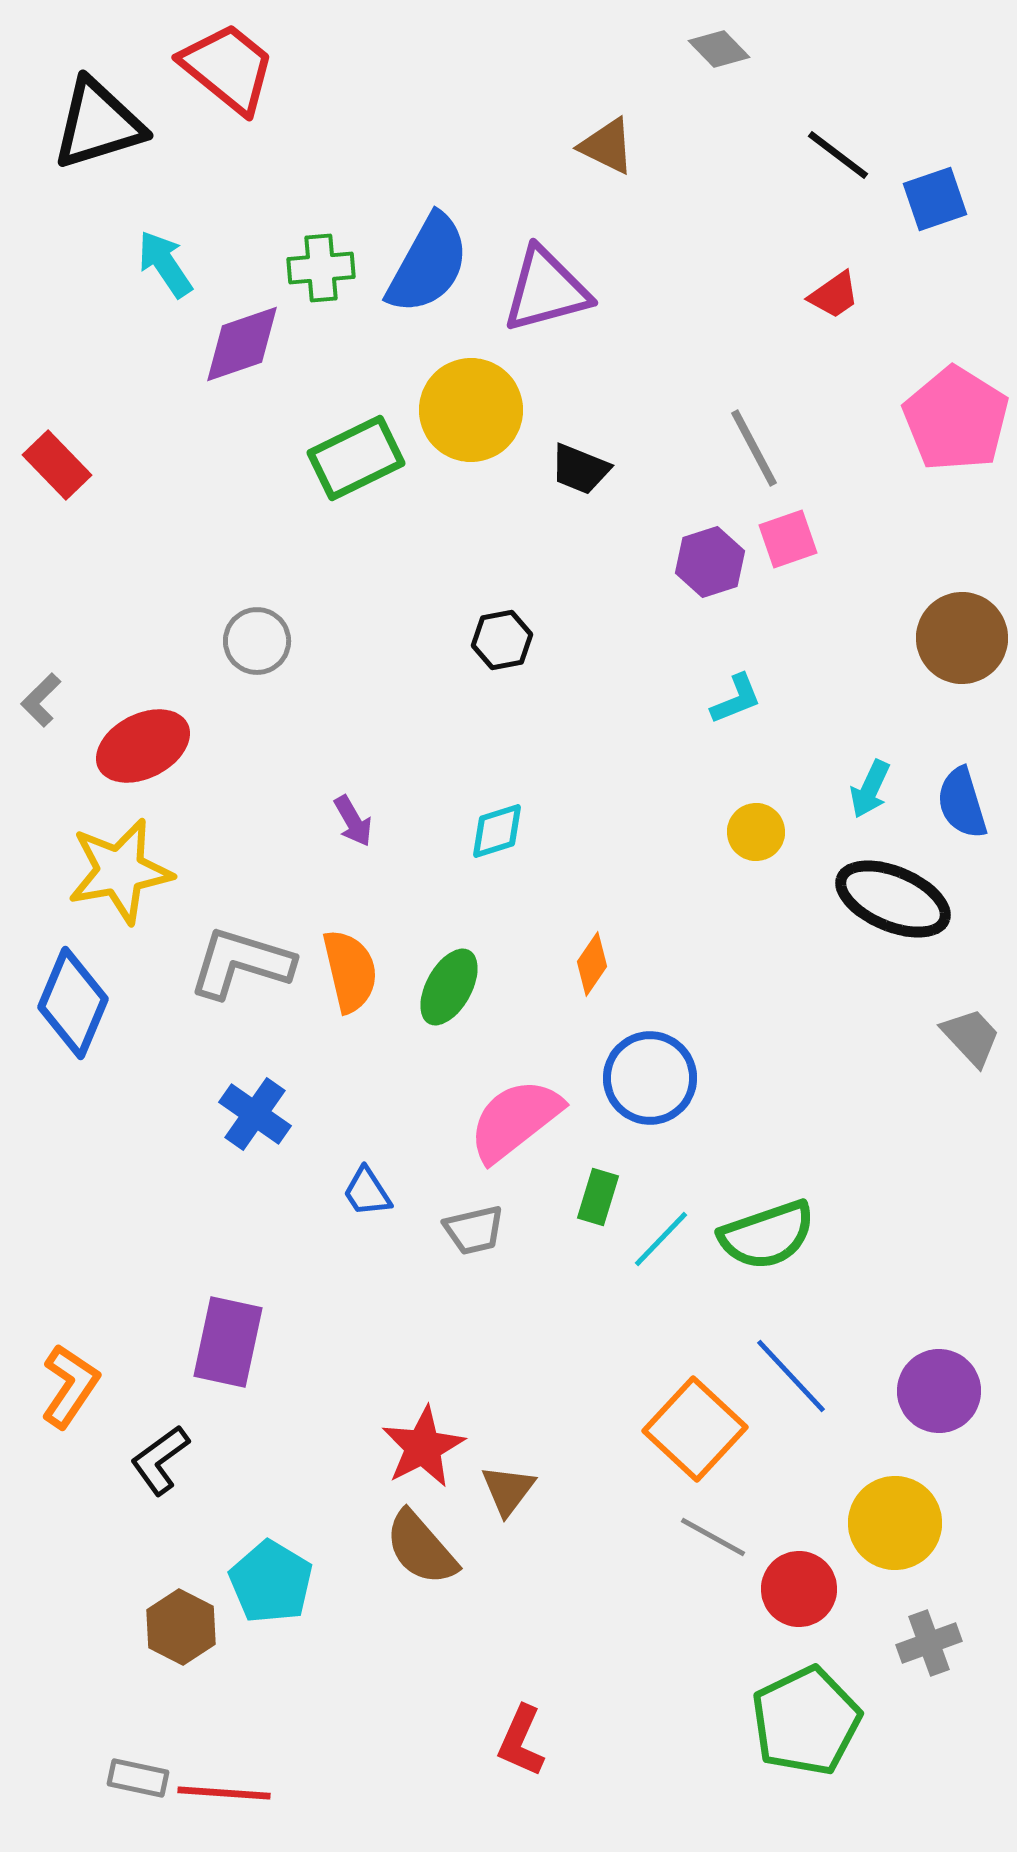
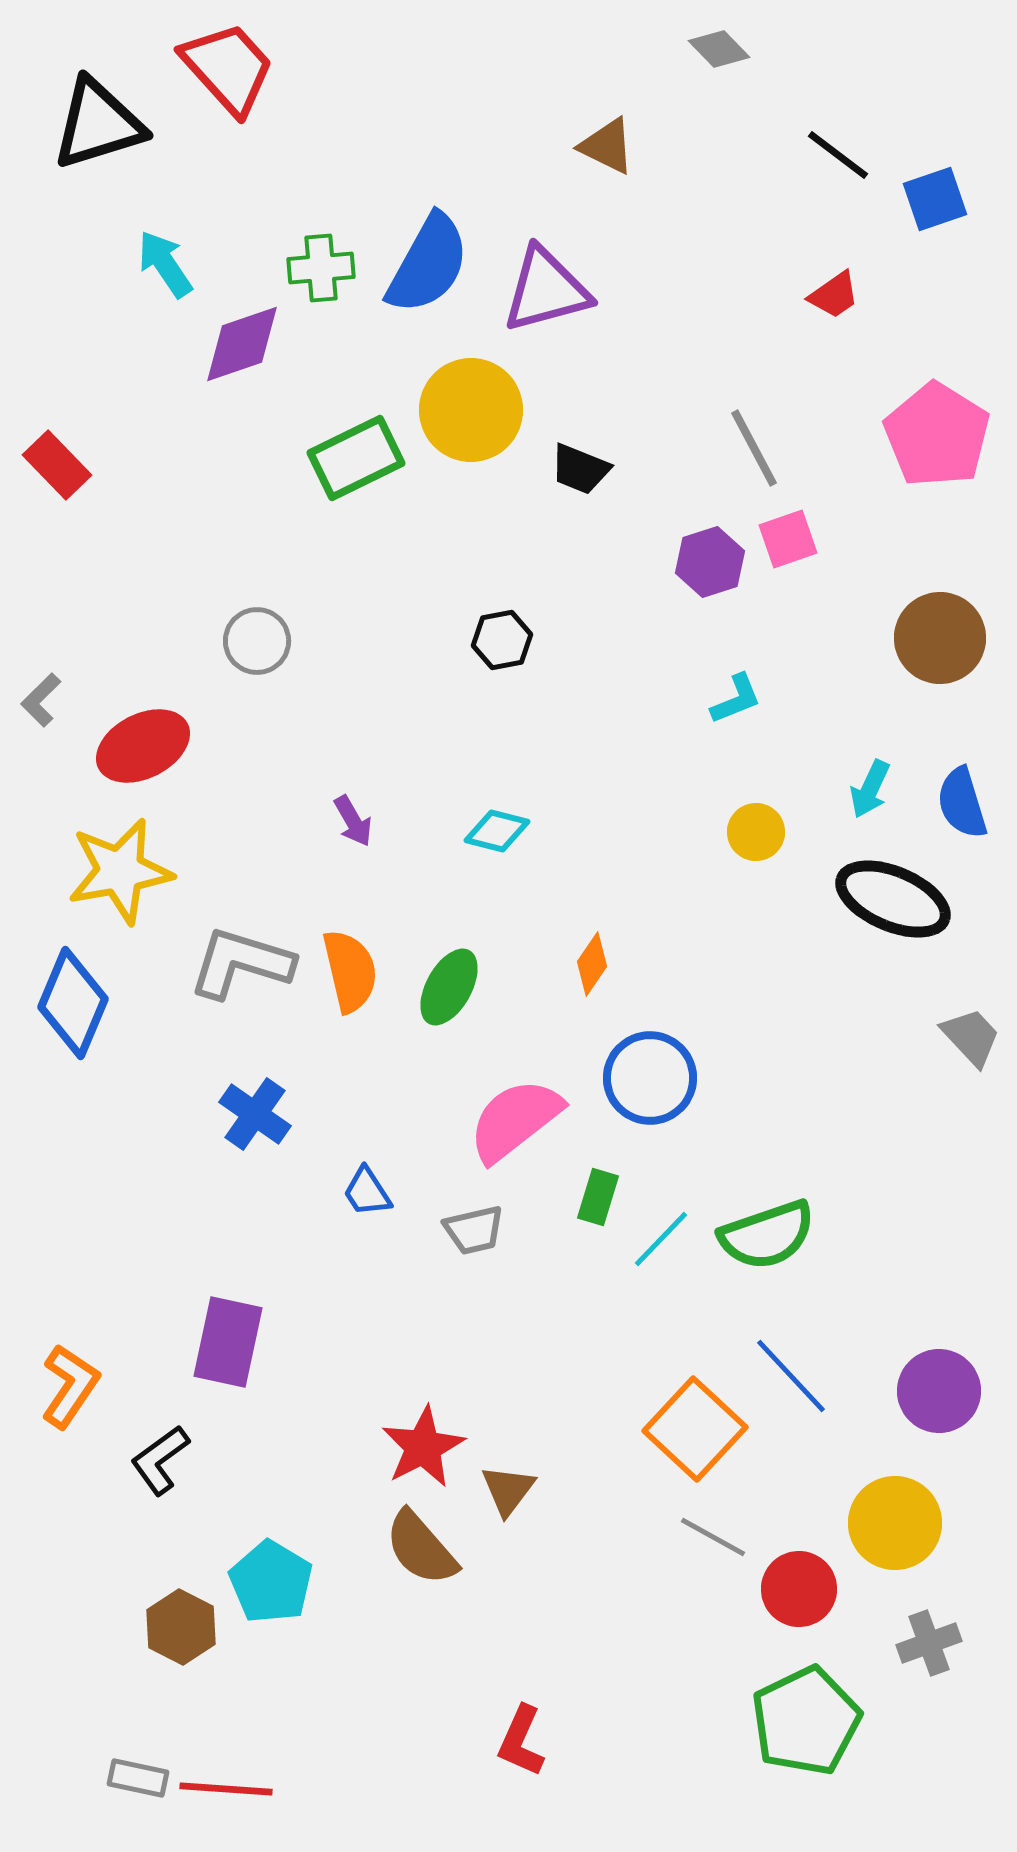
red trapezoid at (228, 68): rotated 9 degrees clockwise
pink pentagon at (956, 419): moved 19 px left, 16 px down
brown circle at (962, 638): moved 22 px left
cyan diamond at (497, 831): rotated 32 degrees clockwise
red line at (224, 1793): moved 2 px right, 4 px up
